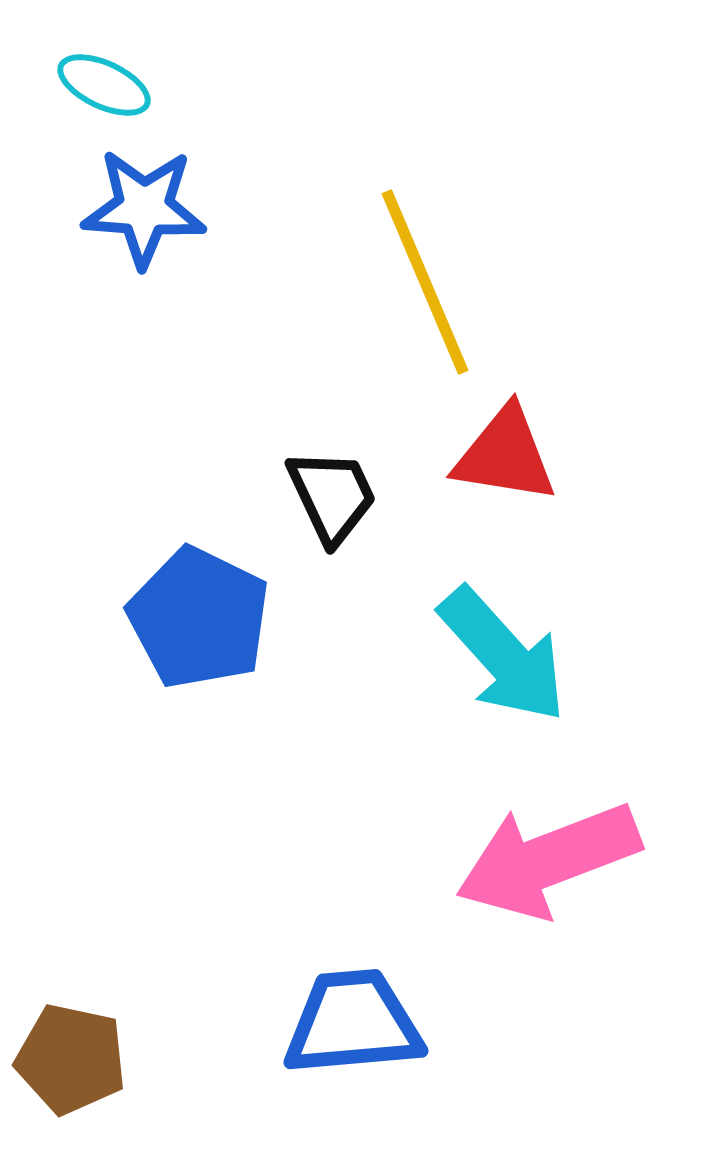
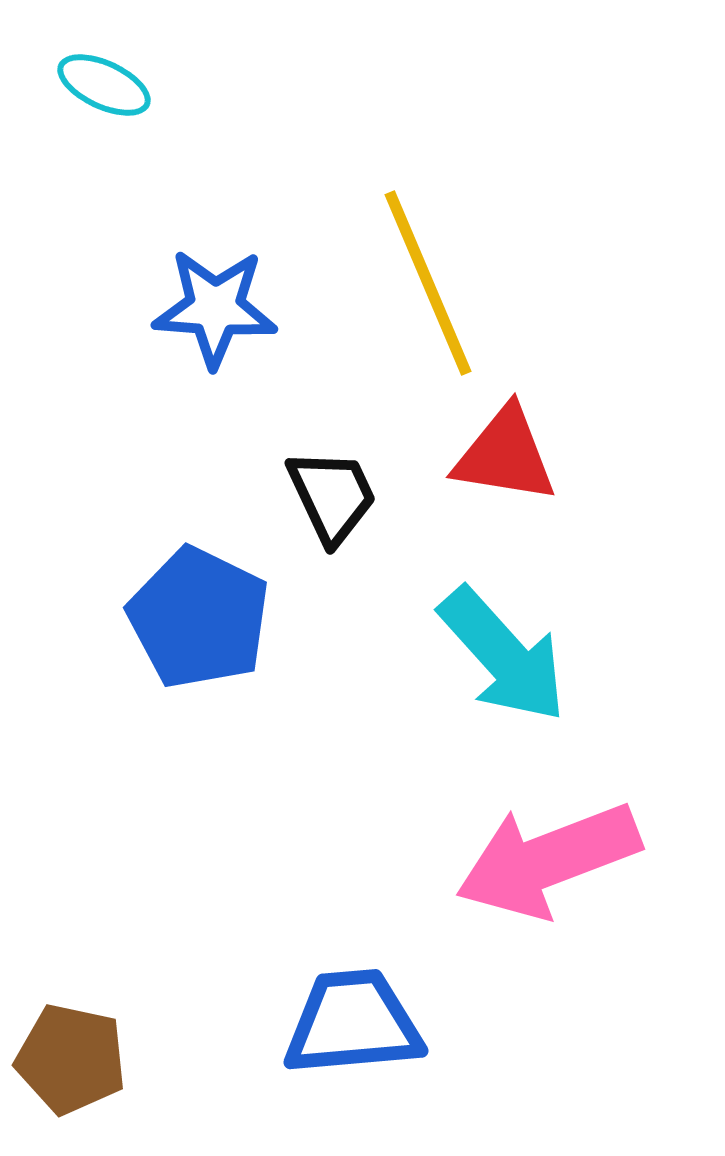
blue star: moved 71 px right, 100 px down
yellow line: moved 3 px right, 1 px down
